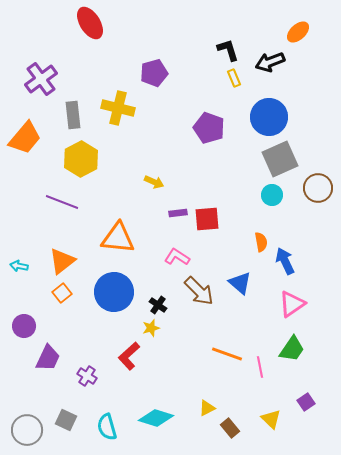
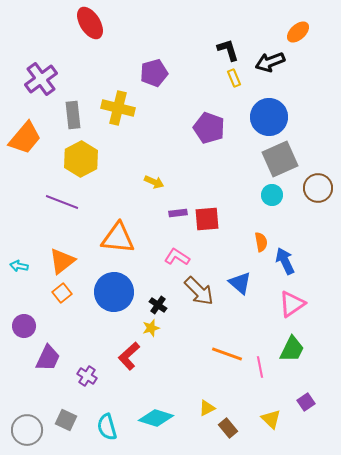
green trapezoid at (292, 349): rotated 8 degrees counterclockwise
brown rectangle at (230, 428): moved 2 px left
